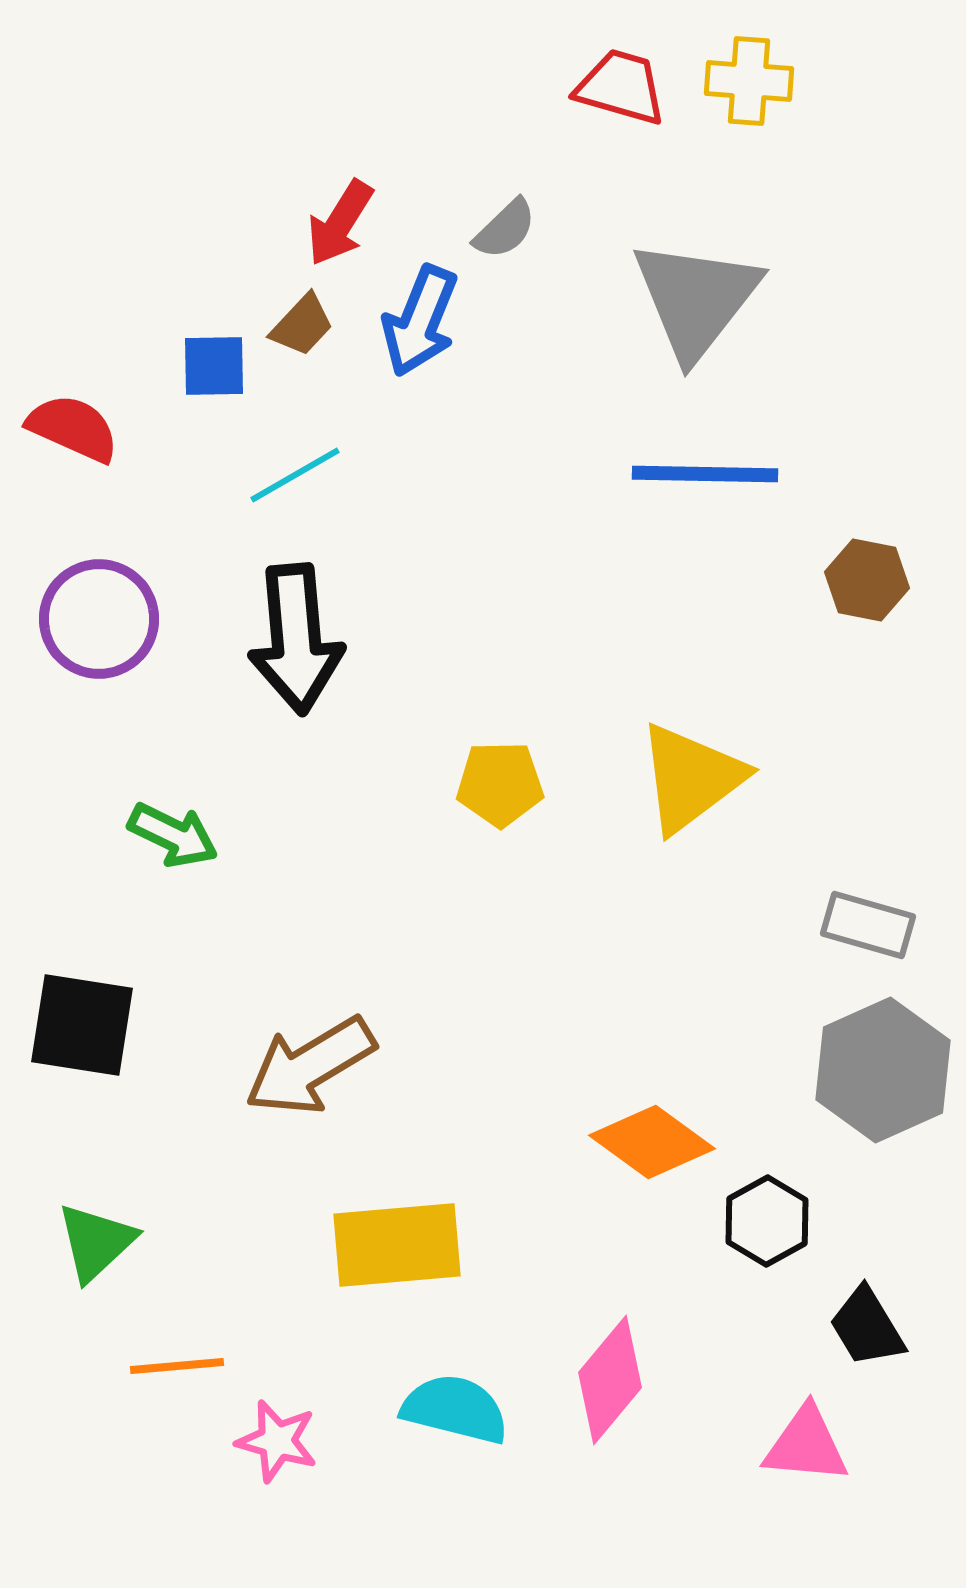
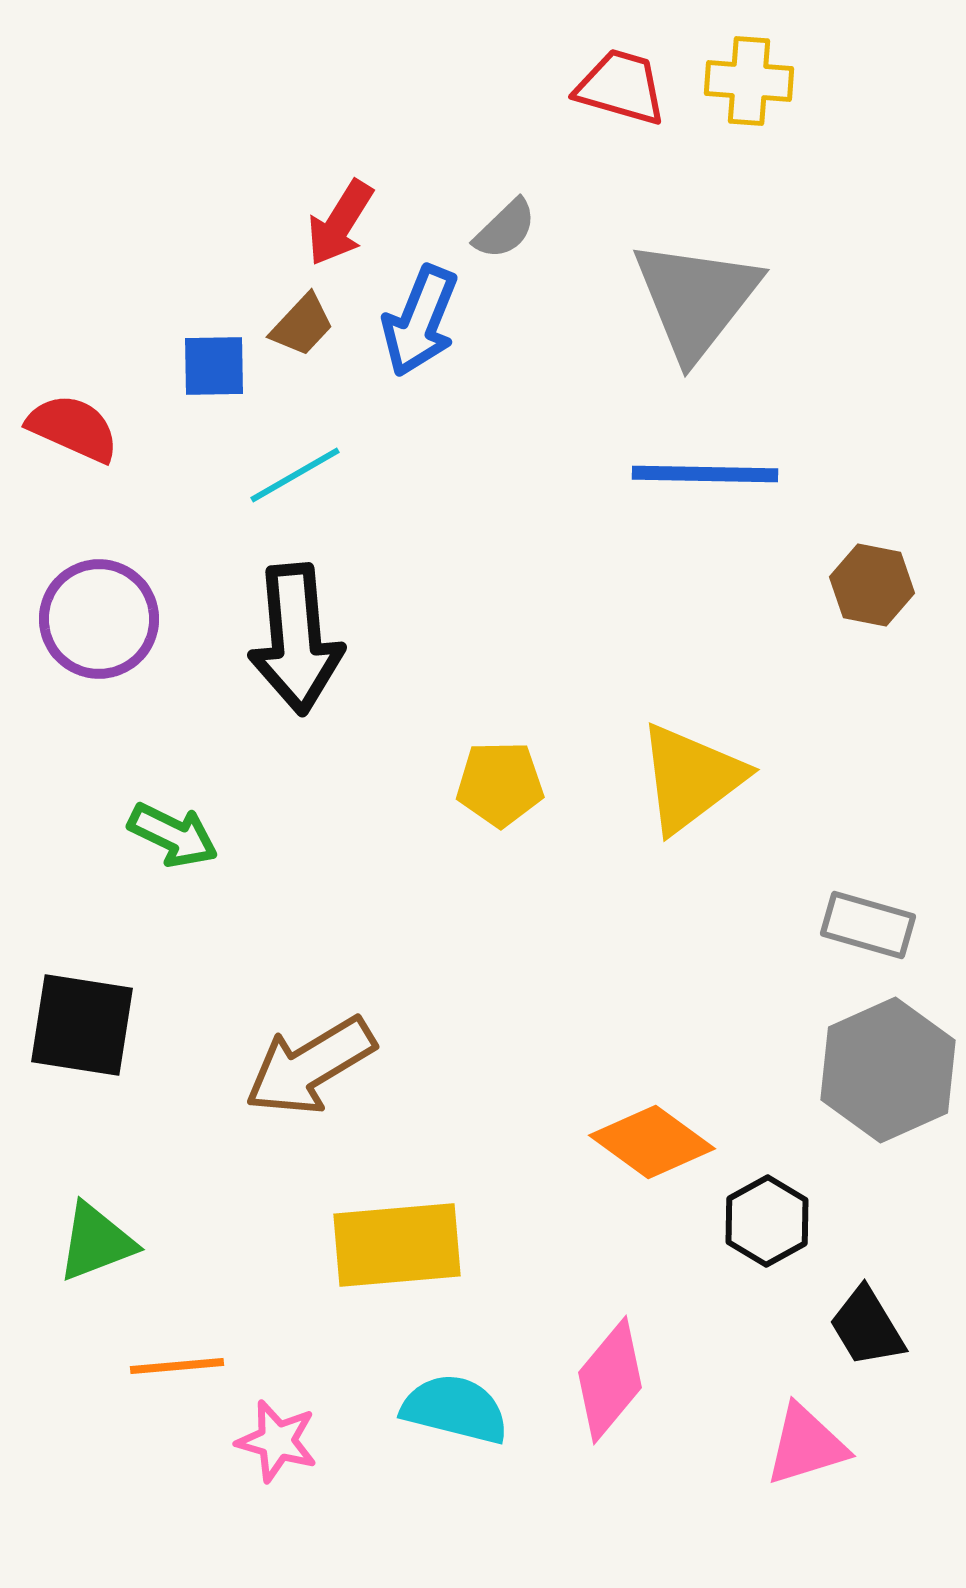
brown hexagon: moved 5 px right, 5 px down
gray hexagon: moved 5 px right
green triangle: rotated 22 degrees clockwise
pink triangle: rotated 22 degrees counterclockwise
